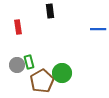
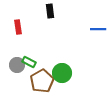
green rectangle: rotated 48 degrees counterclockwise
